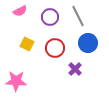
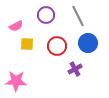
pink semicircle: moved 4 px left, 15 px down
purple circle: moved 4 px left, 2 px up
yellow square: rotated 24 degrees counterclockwise
red circle: moved 2 px right, 2 px up
purple cross: rotated 16 degrees clockwise
